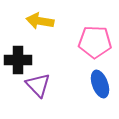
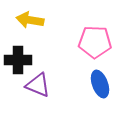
yellow arrow: moved 10 px left, 1 px up
purple triangle: rotated 24 degrees counterclockwise
